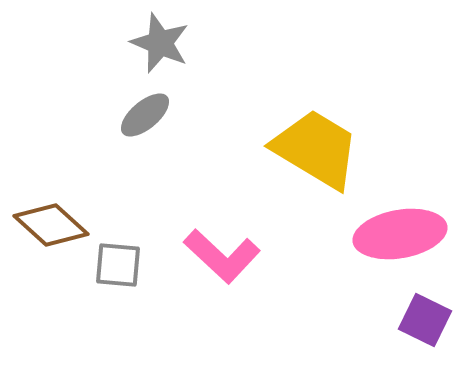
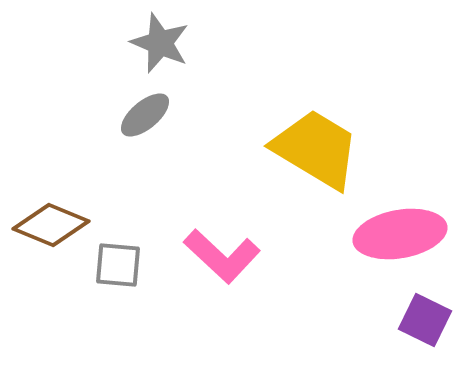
brown diamond: rotated 20 degrees counterclockwise
